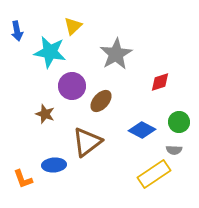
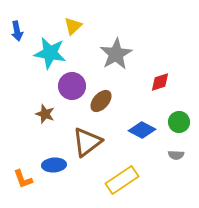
cyan star: moved 1 px down
gray semicircle: moved 2 px right, 5 px down
yellow rectangle: moved 32 px left, 6 px down
